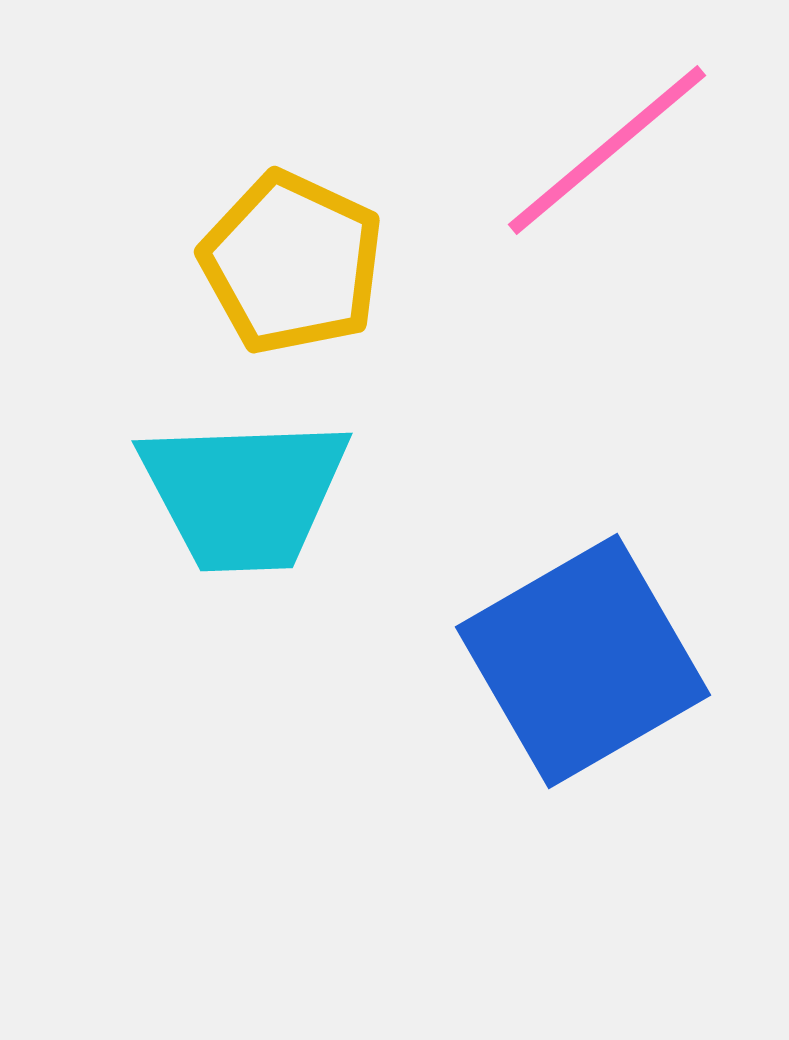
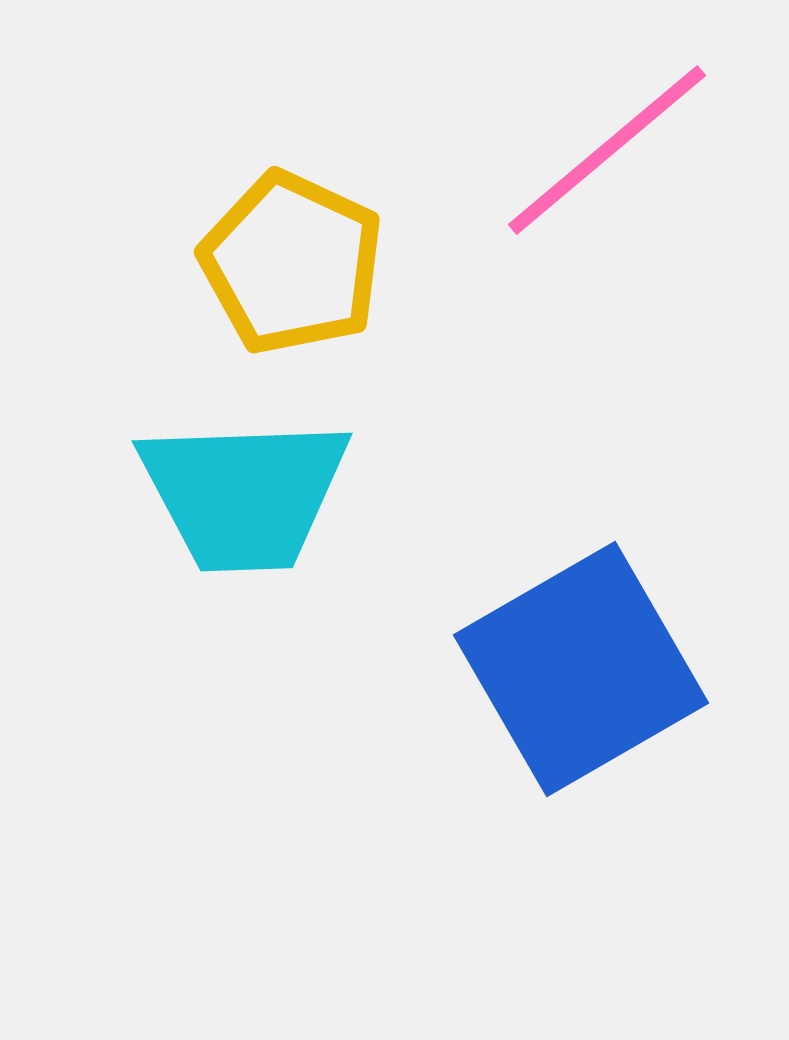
blue square: moved 2 px left, 8 px down
